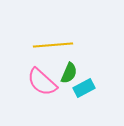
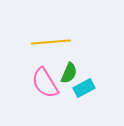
yellow line: moved 2 px left, 3 px up
pink semicircle: moved 3 px right, 1 px down; rotated 16 degrees clockwise
